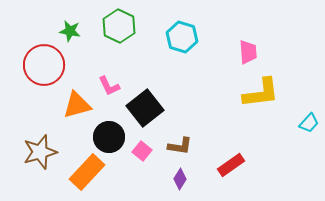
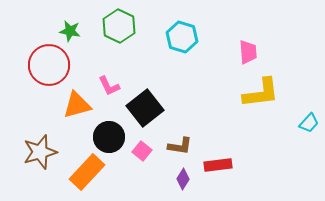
red circle: moved 5 px right
red rectangle: moved 13 px left; rotated 28 degrees clockwise
purple diamond: moved 3 px right
